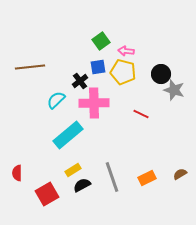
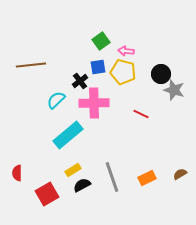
brown line: moved 1 px right, 2 px up
